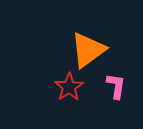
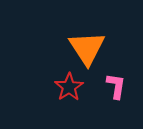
orange triangle: moved 1 px left, 2 px up; rotated 27 degrees counterclockwise
